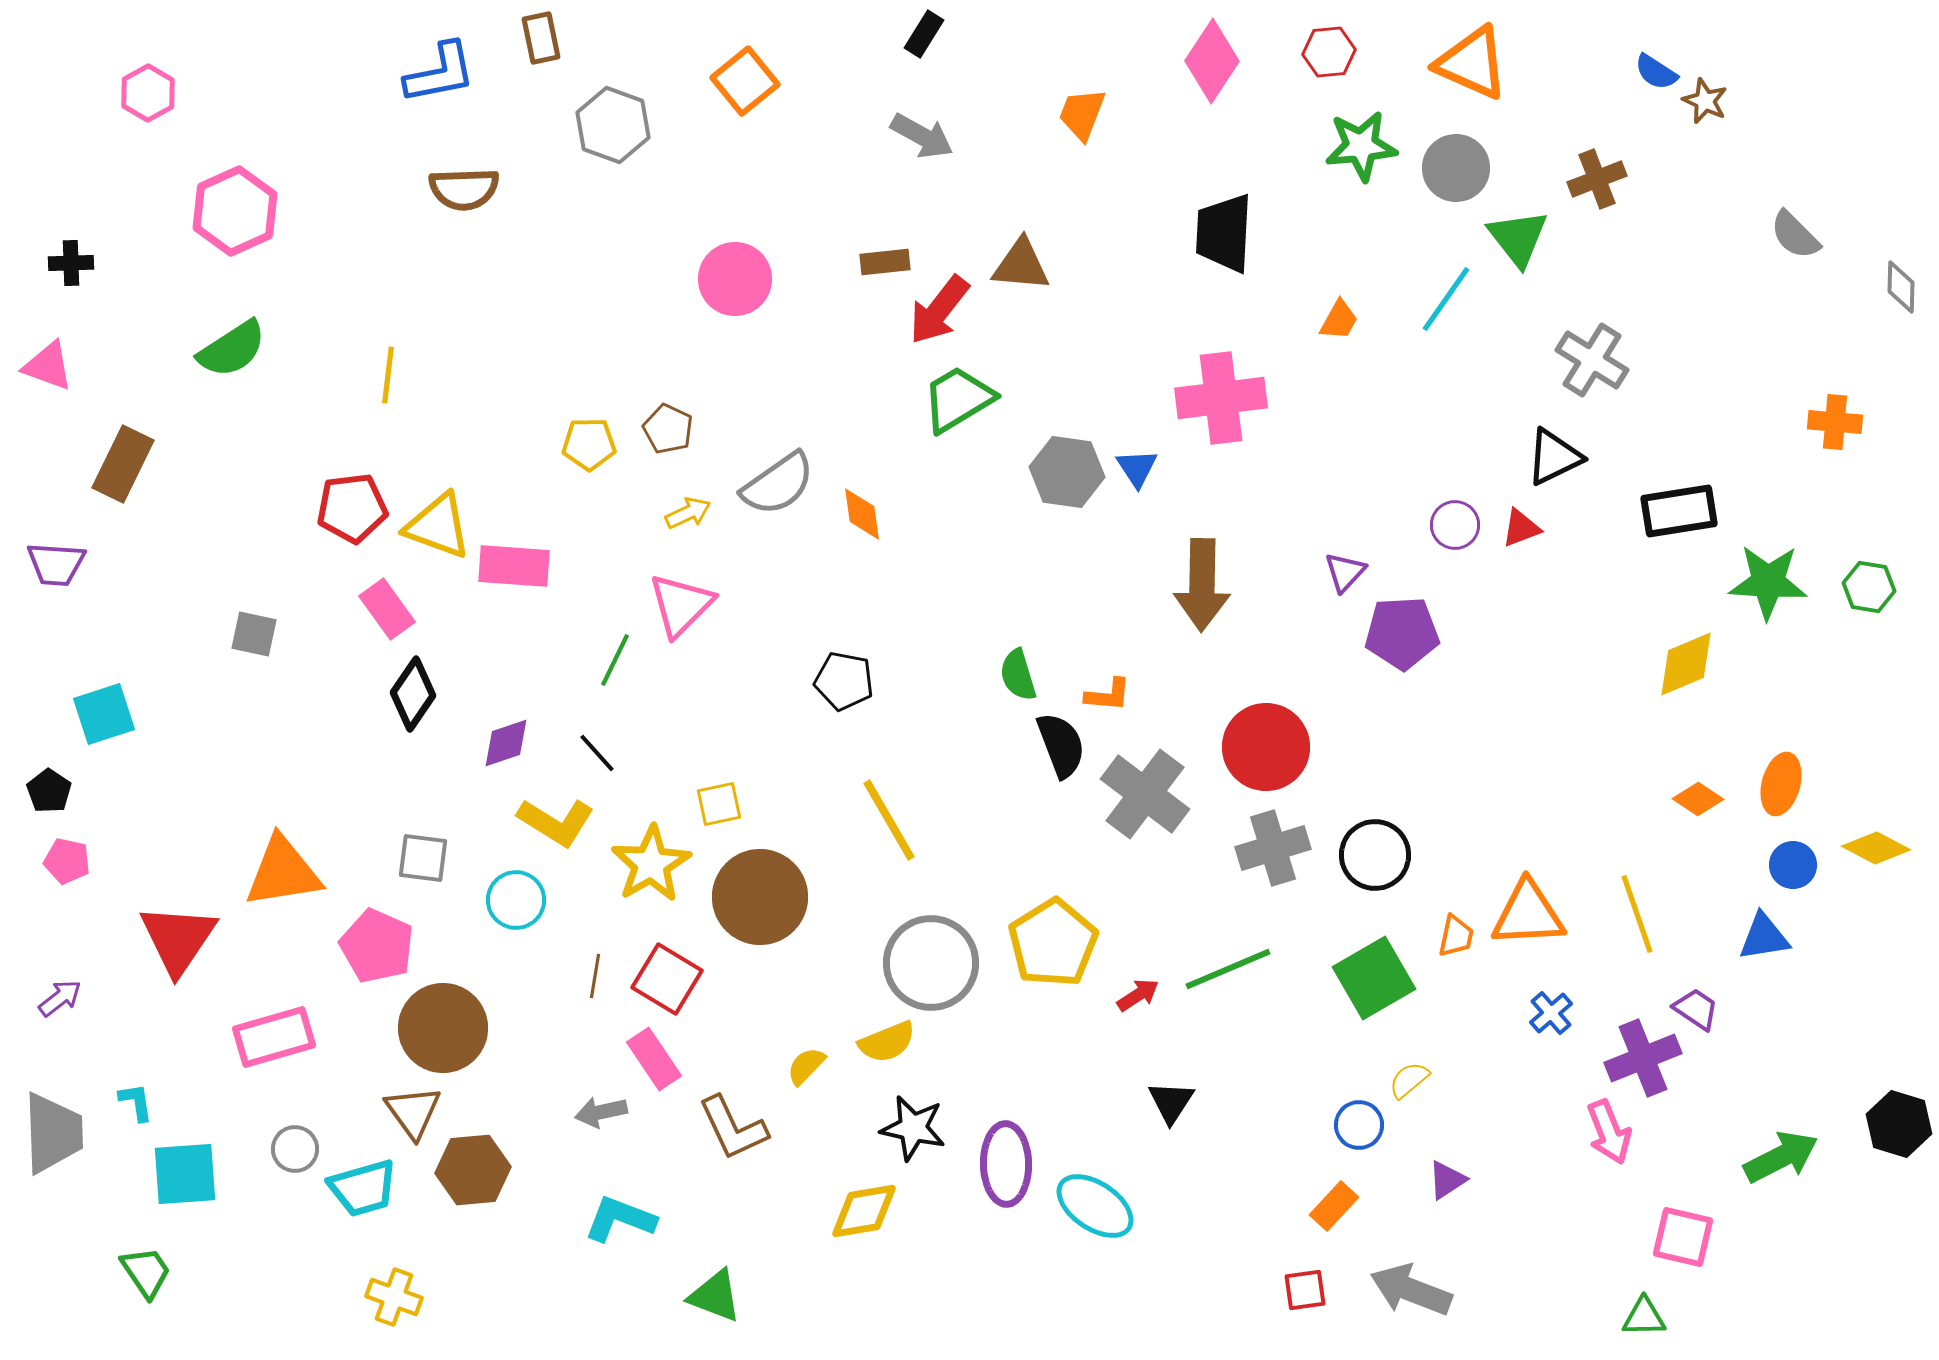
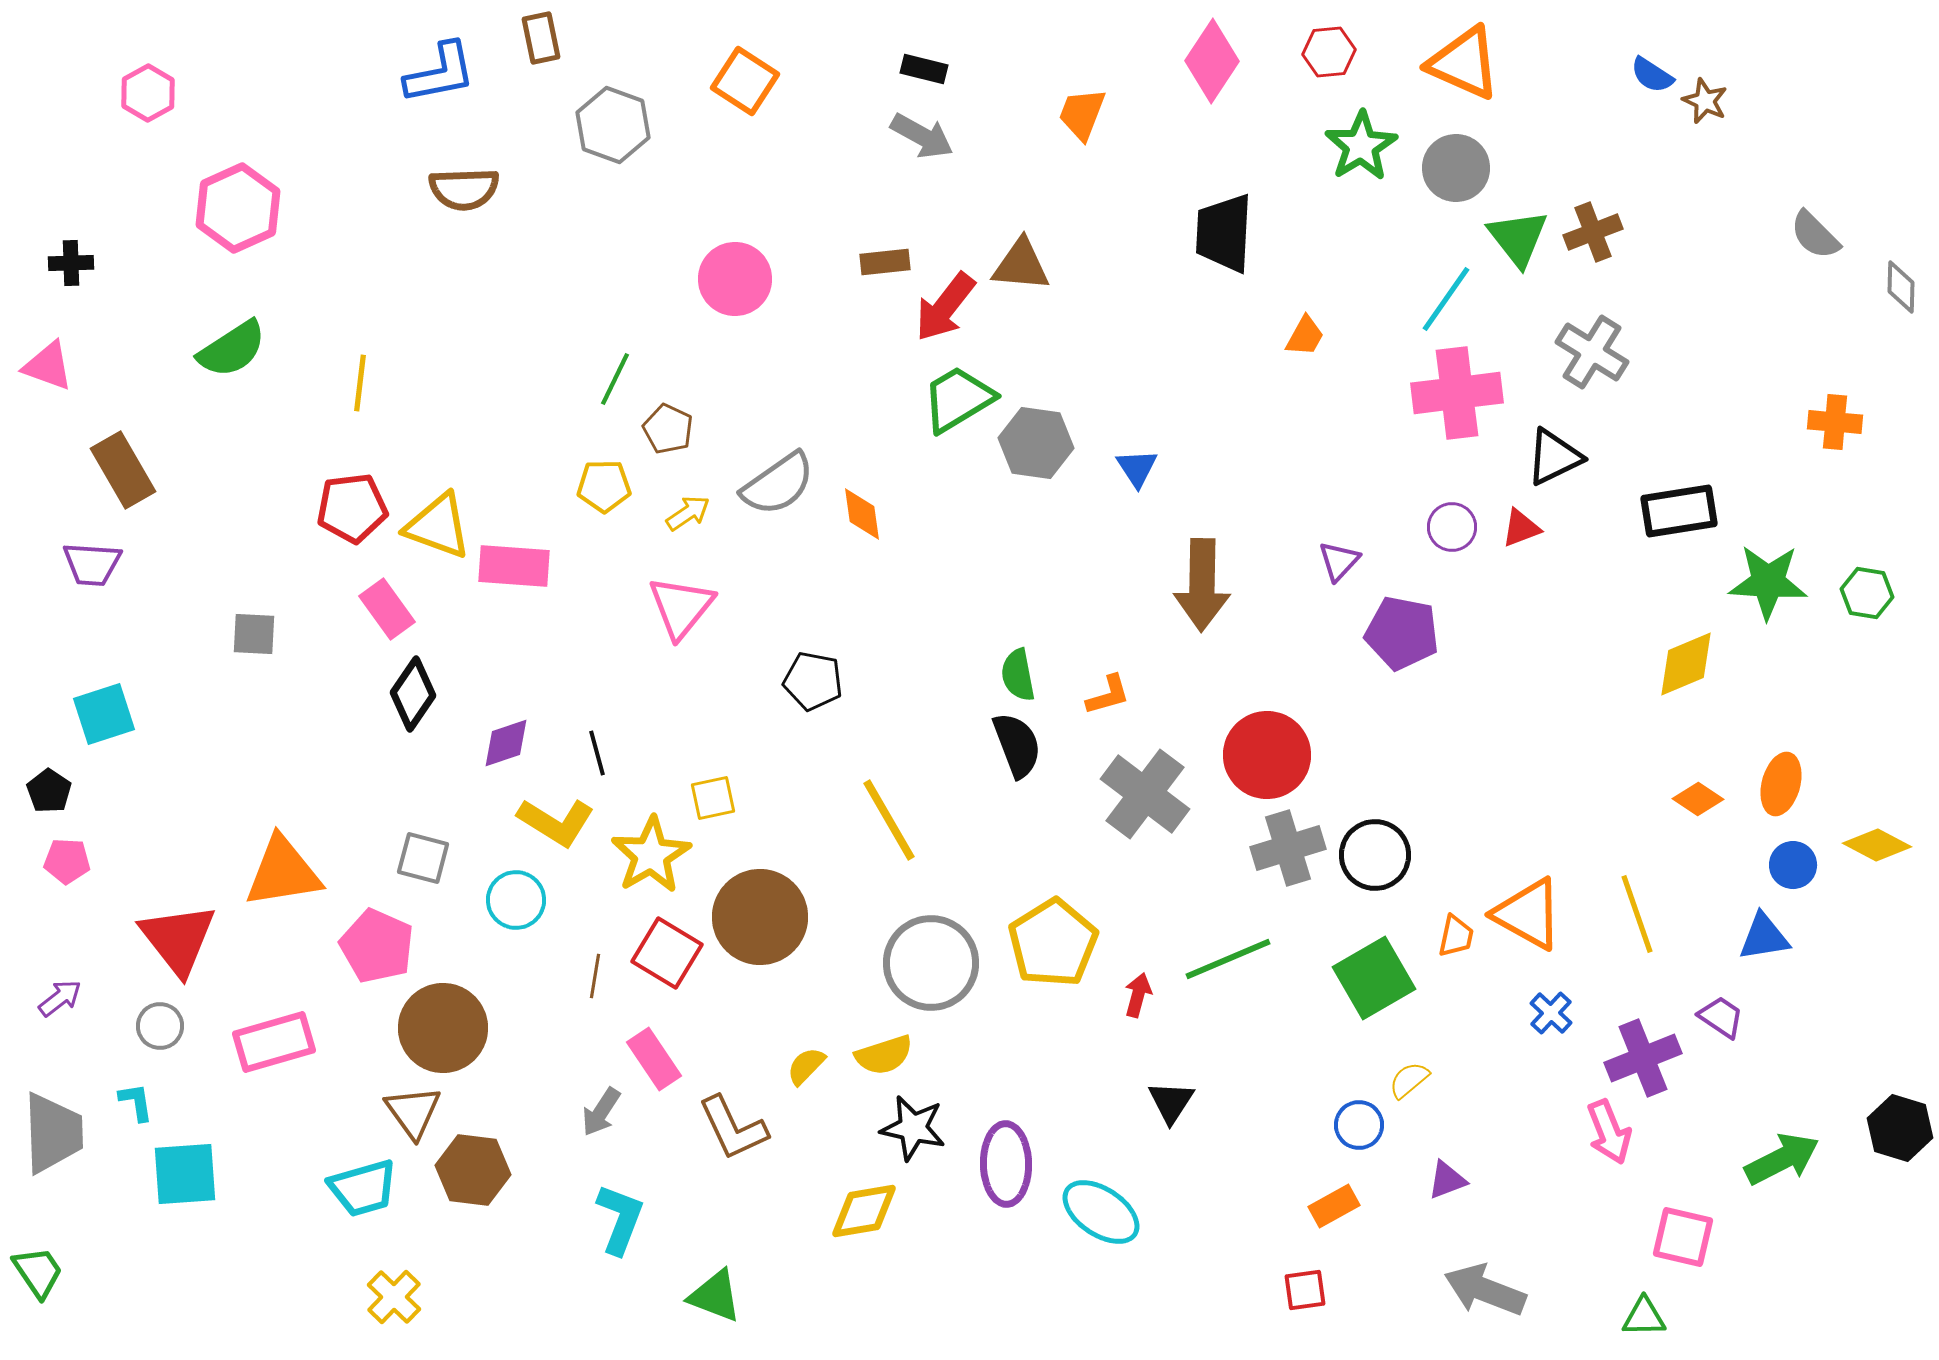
black rectangle at (924, 34): moved 35 px down; rotated 72 degrees clockwise
orange triangle at (1472, 63): moved 8 px left
blue semicircle at (1656, 72): moved 4 px left, 3 px down
orange square at (745, 81): rotated 18 degrees counterclockwise
green star at (1361, 146): rotated 26 degrees counterclockwise
brown cross at (1597, 179): moved 4 px left, 53 px down
pink hexagon at (235, 211): moved 3 px right, 3 px up
gray semicircle at (1795, 235): moved 20 px right
red arrow at (939, 310): moved 6 px right, 3 px up
orange trapezoid at (1339, 320): moved 34 px left, 16 px down
gray cross at (1592, 360): moved 8 px up
yellow line at (388, 375): moved 28 px left, 8 px down
pink cross at (1221, 398): moved 236 px right, 5 px up
yellow pentagon at (589, 444): moved 15 px right, 42 px down
brown rectangle at (123, 464): moved 6 px down; rotated 56 degrees counterclockwise
gray hexagon at (1067, 472): moved 31 px left, 29 px up
yellow arrow at (688, 513): rotated 9 degrees counterclockwise
purple circle at (1455, 525): moved 3 px left, 2 px down
purple trapezoid at (56, 564): moved 36 px right
purple triangle at (1345, 572): moved 6 px left, 11 px up
green hexagon at (1869, 587): moved 2 px left, 6 px down
pink triangle at (681, 605): moved 2 px down; rotated 6 degrees counterclockwise
purple pentagon at (1402, 633): rotated 14 degrees clockwise
gray square at (254, 634): rotated 9 degrees counterclockwise
green line at (615, 660): moved 281 px up
green semicircle at (1018, 675): rotated 6 degrees clockwise
black pentagon at (844, 681): moved 31 px left
orange L-shape at (1108, 695): rotated 21 degrees counterclockwise
black semicircle at (1061, 745): moved 44 px left
red circle at (1266, 747): moved 1 px right, 8 px down
black line at (597, 753): rotated 27 degrees clockwise
yellow square at (719, 804): moved 6 px left, 6 px up
gray cross at (1273, 848): moved 15 px right
yellow diamond at (1876, 848): moved 1 px right, 3 px up
gray square at (423, 858): rotated 8 degrees clockwise
pink pentagon at (67, 861): rotated 9 degrees counterclockwise
yellow star at (651, 864): moved 9 px up
brown circle at (760, 897): moved 20 px down
orange triangle at (1528, 914): rotated 32 degrees clockwise
red triangle at (178, 939): rotated 12 degrees counterclockwise
green line at (1228, 969): moved 10 px up
red square at (667, 979): moved 26 px up
red arrow at (1138, 995): rotated 42 degrees counterclockwise
purple trapezoid at (1696, 1009): moved 25 px right, 8 px down
blue cross at (1551, 1013): rotated 6 degrees counterclockwise
pink rectangle at (274, 1037): moved 5 px down
yellow semicircle at (887, 1042): moved 3 px left, 13 px down; rotated 4 degrees clockwise
gray arrow at (601, 1112): rotated 45 degrees counterclockwise
black hexagon at (1899, 1124): moved 1 px right, 4 px down
gray circle at (295, 1149): moved 135 px left, 123 px up
green arrow at (1781, 1157): moved 1 px right, 2 px down
brown hexagon at (473, 1170): rotated 12 degrees clockwise
purple triangle at (1447, 1180): rotated 12 degrees clockwise
cyan ellipse at (1095, 1206): moved 6 px right, 6 px down
orange rectangle at (1334, 1206): rotated 18 degrees clockwise
cyan L-shape at (620, 1219): rotated 90 degrees clockwise
green trapezoid at (146, 1272): moved 108 px left
gray arrow at (1411, 1290): moved 74 px right
yellow cross at (394, 1297): rotated 24 degrees clockwise
